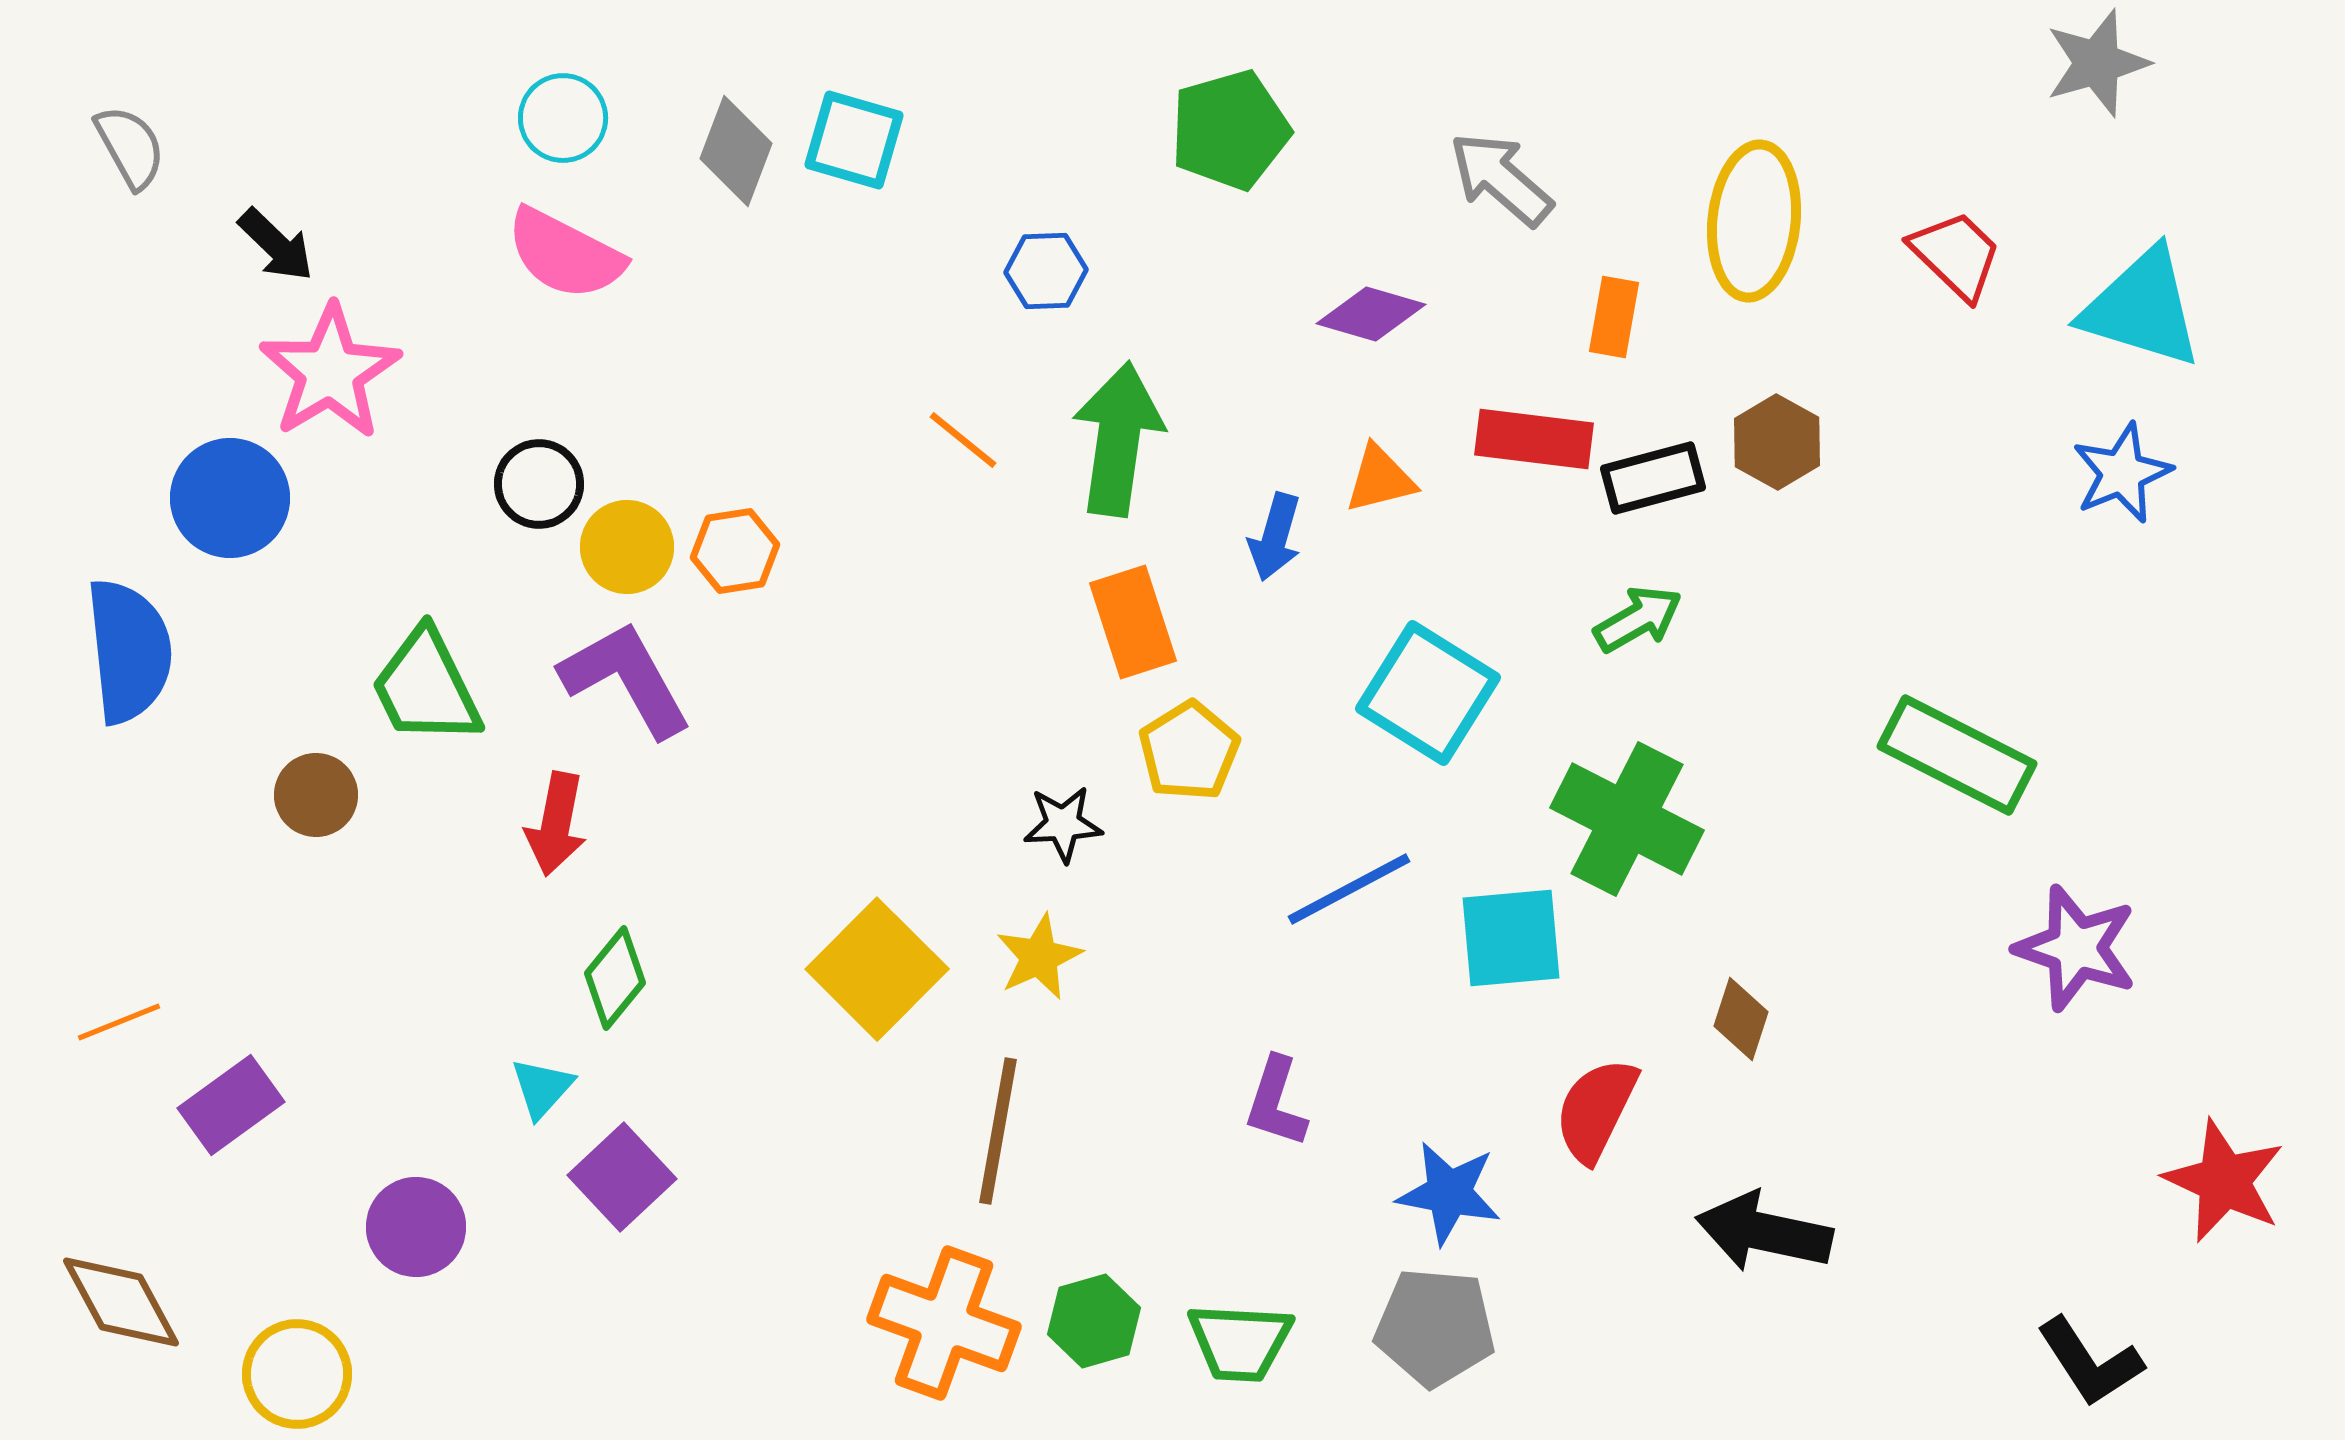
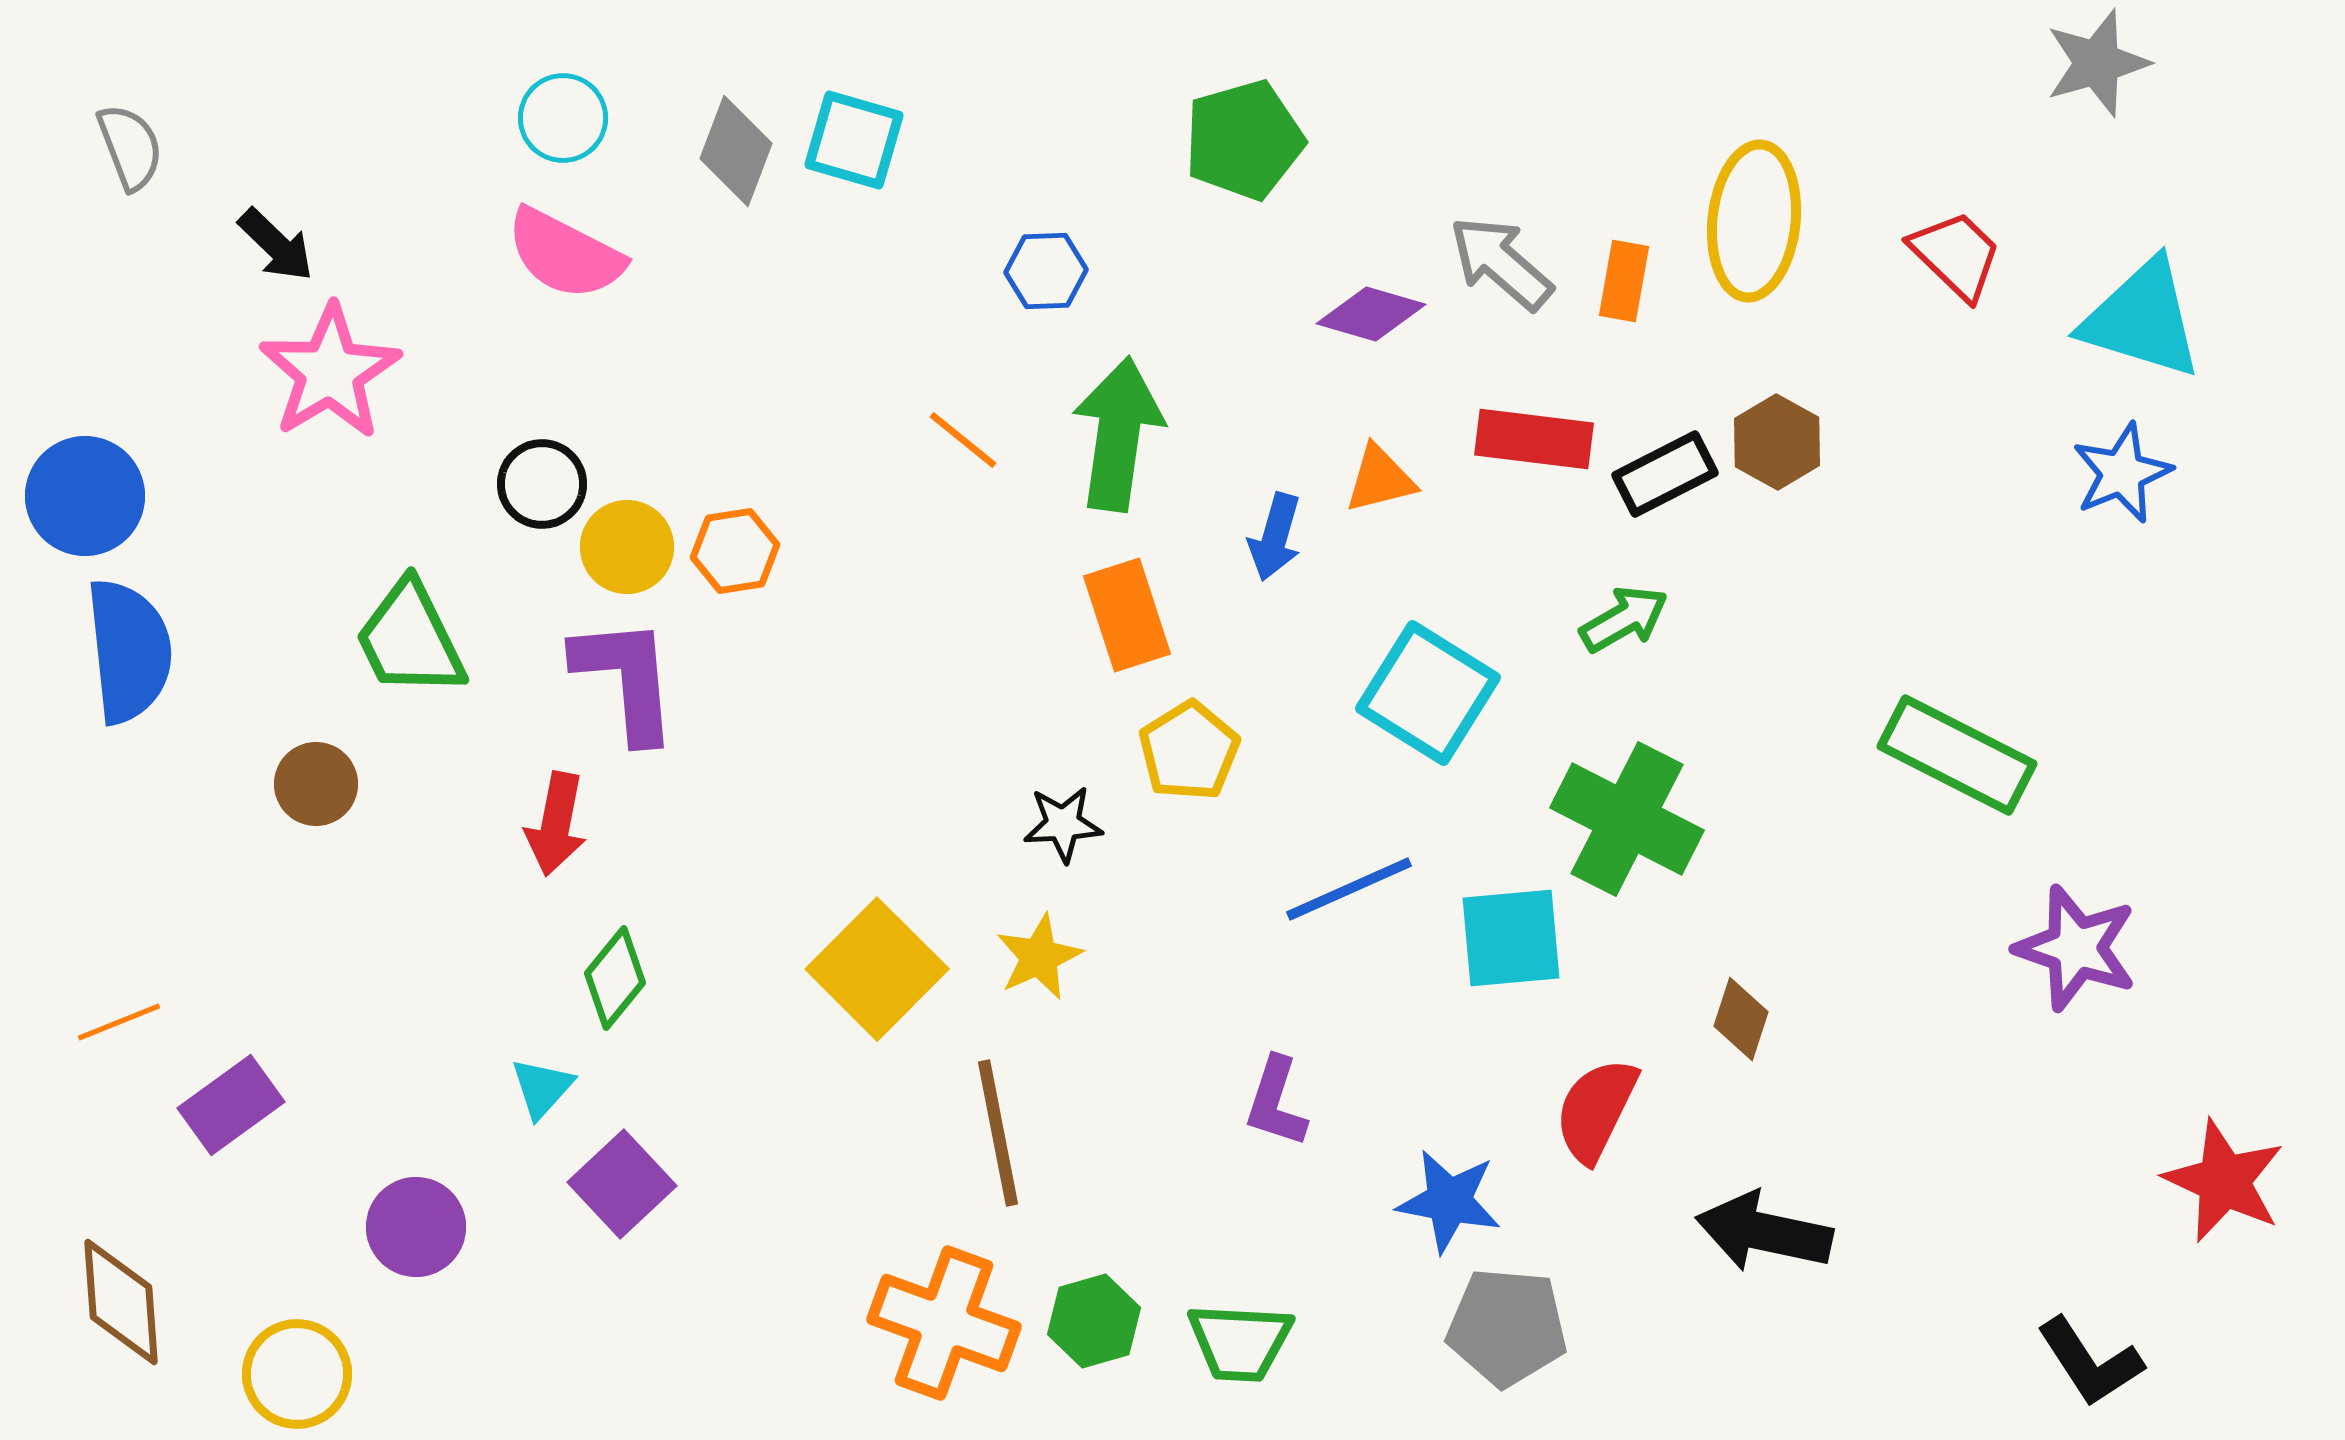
green pentagon at (1230, 130): moved 14 px right, 10 px down
gray semicircle at (130, 147): rotated 8 degrees clockwise
gray arrow at (1501, 179): moved 84 px down
cyan triangle at (2142, 308): moved 11 px down
orange rectangle at (1614, 317): moved 10 px right, 36 px up
green arrow at (1118, 439): moved 5 px up
black rectangle at (1653, 478): moved 12 px right, 4 px up; rotated 12 degrees counterclockwise
black circle at (539, 484): moved 3 px right
blue circle at (230, 498): moved 145 px left, 2 px up
green arrow at (1638, 619): moved 14 px left
orange rectangle at (1133, 622): moved 6 px left, 7 px up
purple L-shape at (626, 679): rotated 24 degrees clockwise
green trapezoid at (426, 687): moved 16 px left, 48 px up
brown circle at (316, 795): moved 11 px up
blue line at (1349, 889): rotated 4 degrees clockwise
brown line at (998, 1131): moved 2 px down; rotated 21 degrees counterclockwise
purple square at (622, 1177): moved 7 px down
blue star at (1449, 1193): moved 8 px down
brown diamond at (121, 1302): rotated 24 degrees clockwise
gray pentagon at (1435, 1327): moved 72 px right
